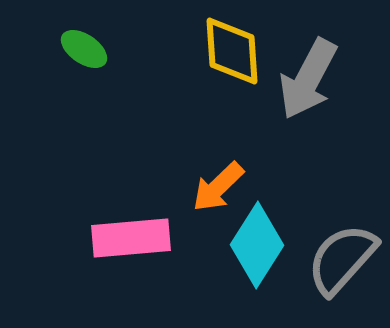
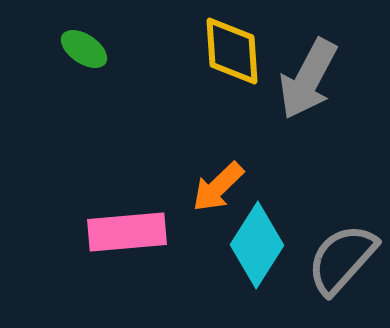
pink rectangle: moved 4 px left, 6 px up
